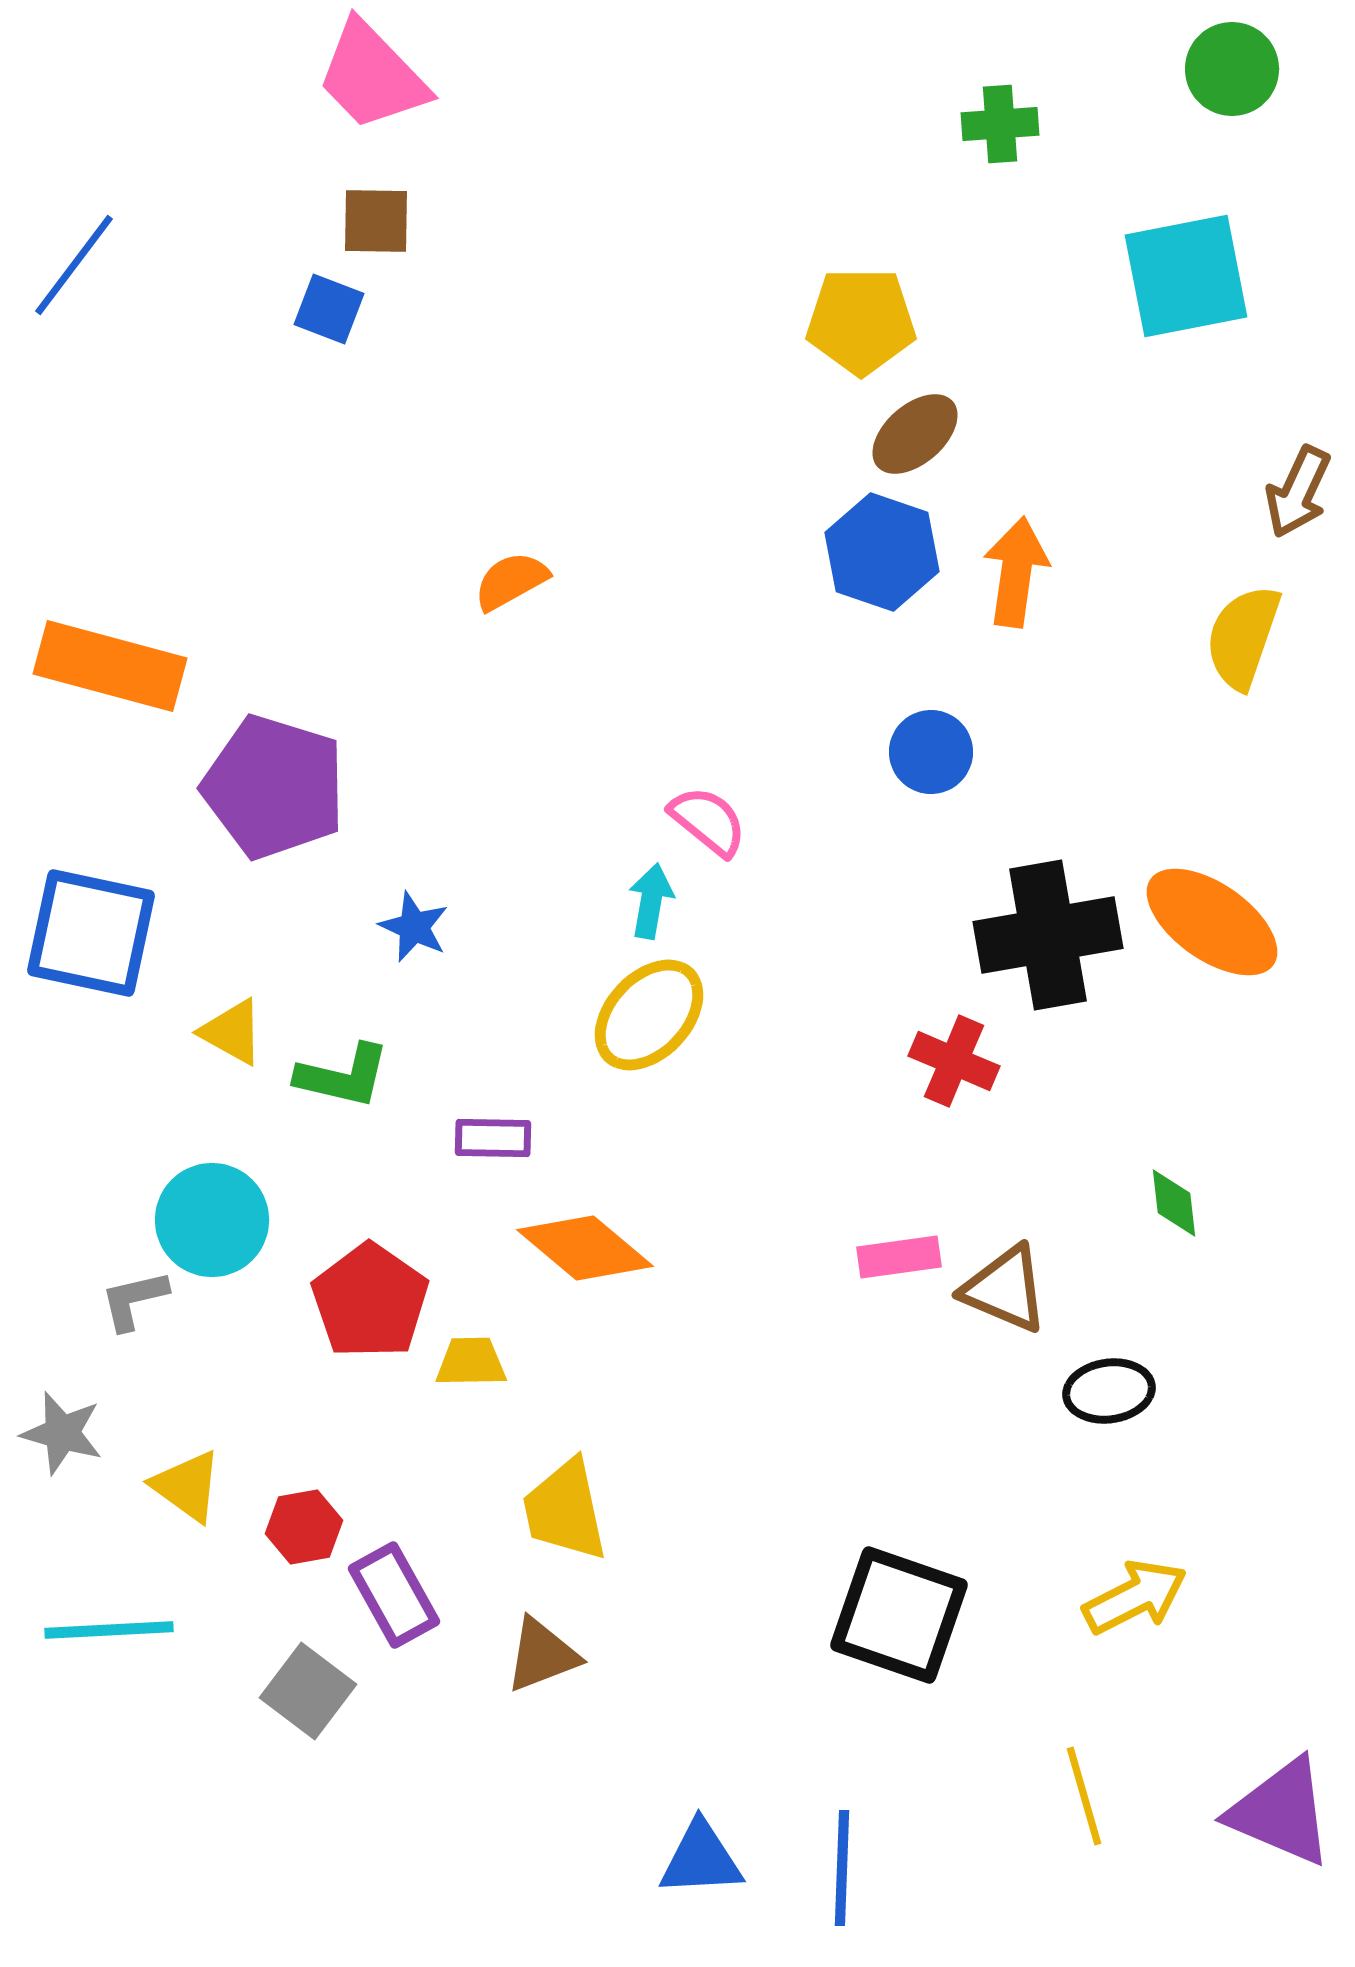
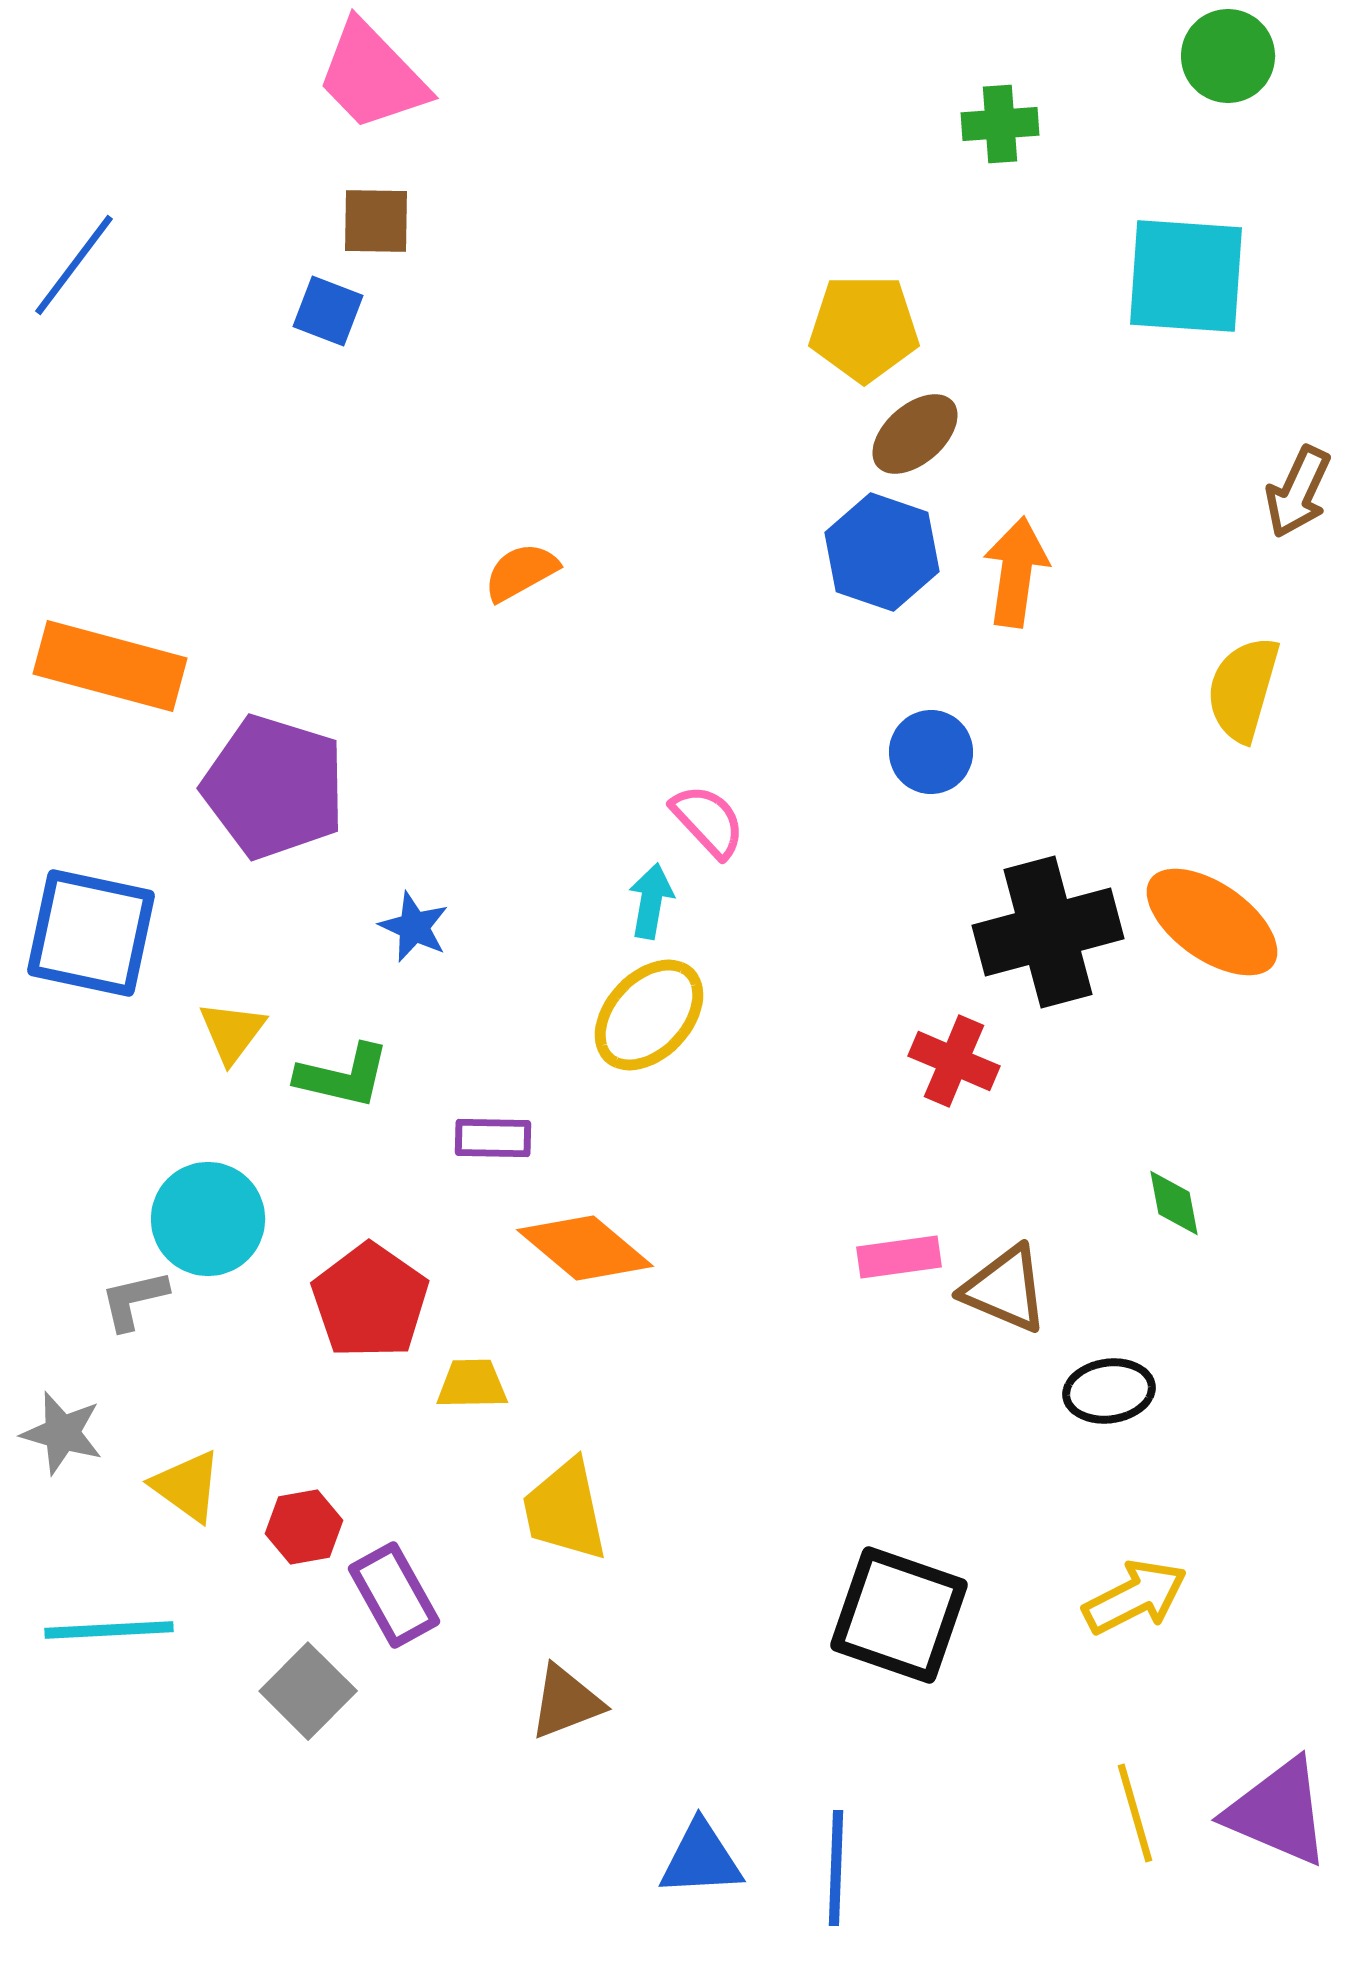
green circle at (1232, 69): moved 4 px left, 13 px up
cyan square at (1186, 276): rotated 15 degrees clockwise
blue square at (329, 309): moved 1 px left, 2 px down
yellow pentagon at (861, 321): moved 3 px right, 7 px down
orange semicircle at (511, 581): moved 10 px right, 9 px up
yellow semicircle at (1243, 637): moved 52 px down; rotated 3 degrees counterclockwise
pink semicircle at (708, 821): rotated 8 degrees clockwise
black cross at (1048, 935): moved 3 px up; rotated 5 degrees counterclockwise
yellow triangle at (232, 1032): rotated 38 degrees clockwise
green diamond at (1174, 1203): rotated 4 degrees counterclockwise
cyan circle at (212, 1220): moved 4 px left, 1 px up
yellow trapezoid at (471, 1362): moved 1 px right, 22 px down
brown triangle at (542, 1655): moved 24 px right, 47 px down
gray square at (308, 1691): rotated 8 degrees clockwise
yellow line at (1084, 1796): moved 51 px right, 17 px down
purple triangle at (1281, 1812): moved 3 px left
blue line at (842, 1868): moved 6 px left
